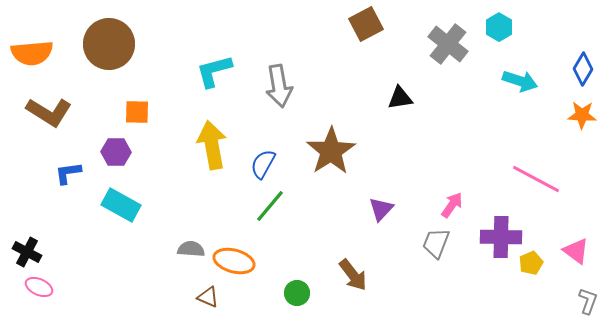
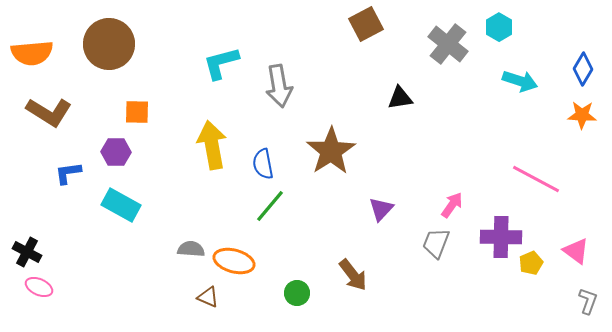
cyan L-shape: moved 7 px right, 8 px up
blue semicircle: rotated 40 degrees counterclockwise
